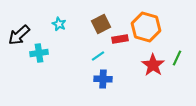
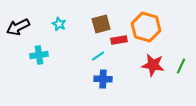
brown square: rotated 12 degrees clockwise
black arrow: moved 1 px left, 8 px up; rotated 15 degrees clockwise
red rectangle: moved 1 px left, 1 px down
cyan cross: moved 2 px down
green line: moved 4 px right, 8 px down
red star: rotated 25 degrees counterclockwise
